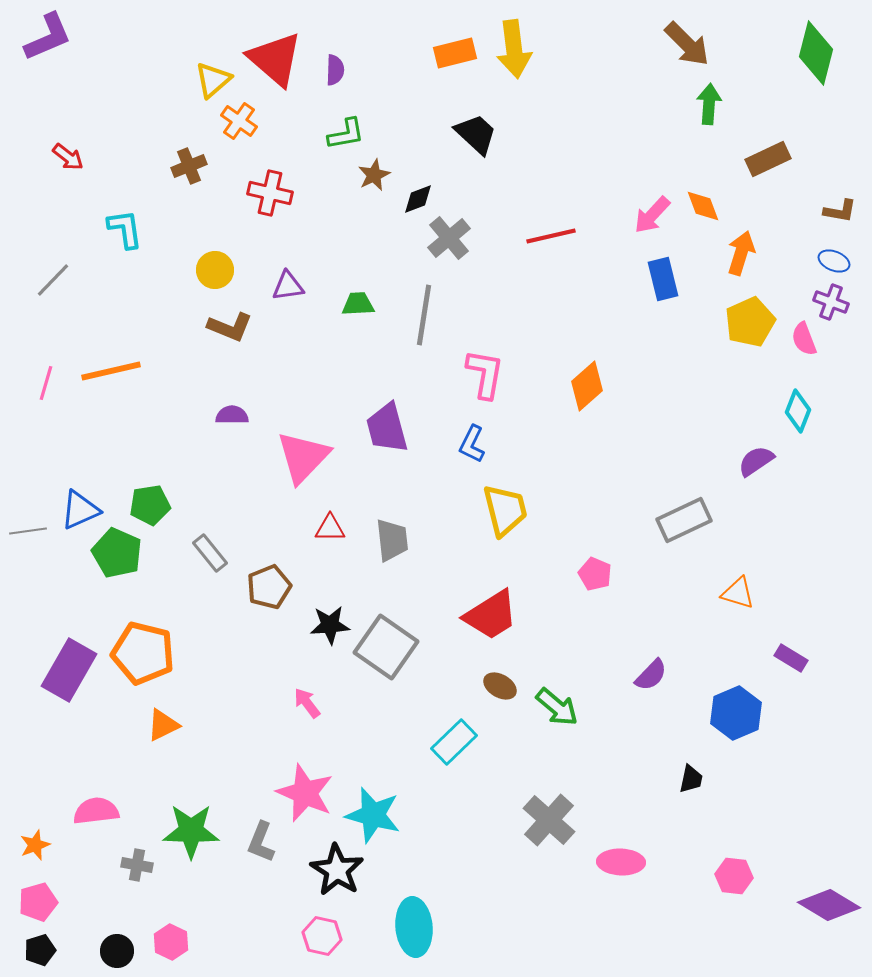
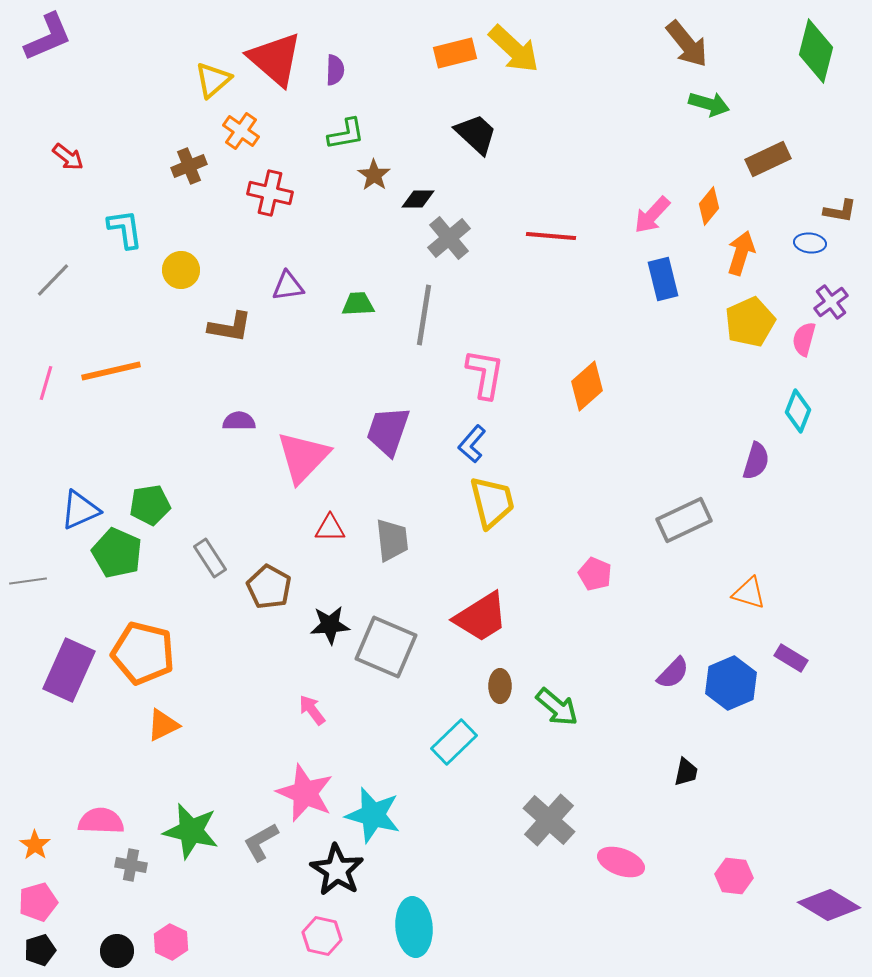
brown arrow at (687, 44): rotated 6 degrees clockwise
yellow arrow at (514, 49): rotated 40 degrees counterclockwise
green diamond at (816, 53): moved 2 px up
green arrow at (709, 104): rotated 102 degrees clockwise
orange cross at (239, 121): moved 2 px right, 10 px down
brown star at (374, 175): rotated 12 degrees counterclockwise
black diamond at (418, 199): rotated 20 degrees clockwise
orange diamond at (703, 206): moved 6 px right; rotated 60 degrees clockwise
red line at (551, 236): rotated 18 degrees clockwise
blue ellipse at (834, 261): moved 24 px left, 18 px up; rotated 16 degrees counterclockwise
yellow circle at (215, 270): moved 34 px left
purple cross at (831, 302): rotated 32 degrees clockwise
brown L-shape at (230, 327): rotated 12 degrees counterclockwise
pink semicircle at (804, 339): rotated 36 degrees clockwise
purple semicircle at (232, 415): moved 7 px right, 6 px down
purple trapezoid at (387, 428): moved 1 px right, 3 px down; rotated 34 degrees clockwise
blue L-shape at (472, 444): rotated 15 degrees clockwise
purple semicircle at (756, 461): rotated 141 degrees clockwise
yellow trapezoid at (505, 510): moved 13 px left, 8 px up
gray line at (28, 531): moved 50 px down
gray rectangle at (210, 553): moved 5 px down; rotated 6 degrees clockwise
brown pentagon at (269, 587): rotated 21 degrees counterclockwise
orange triangle at (738, 593): moved 11 px right
red trapezoid at (491, 615): moved 10 px left, 2 px down
gray square at (386, 647): rotated 12 degrees counterclockwise
purple rectangle at (69, 670): rotated 6 degrees counterclockwise
purple semicircle at (651, 675): moved 22 px right, 2 px up
brown ellipse at (500, 686): rotated 60 degrees clockwise
pink arrow at (307, 703): moved 5 px right, 7 px down
blue hexagon at (736, 713): moved 5 px left, 30 px up
black trapezoid at (691, 779): moved 5 px left, 7 px up
pink semicircle at (96, 811): moved 5 px right, 10 px down; rotated 9 degrees clockwise
green star at (191, 831): rotated 12 degrees clockwise
gray L-shape at (261, 842): rotated 39 degrees clockwise
orange star at (35, 845): rotated 16 degrees counterclockwise
pink ellipse at (621, 862): rotated 18 degrees clockwise
gray cross at (137, 865): moved 6 px left
